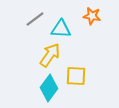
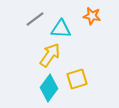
yellow square: moved 1 px right, 3 px down; rotated 20 degrees counterclockwise
